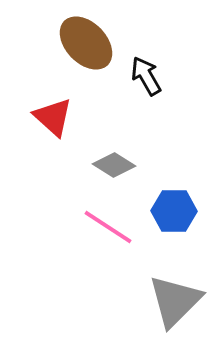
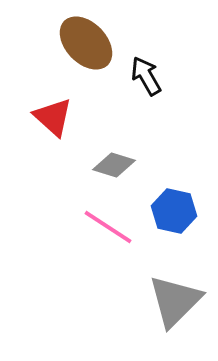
gray diamond: rotated 15 degrees counterclockwise
blue hexagon: rotated 12 degrees clockwise
